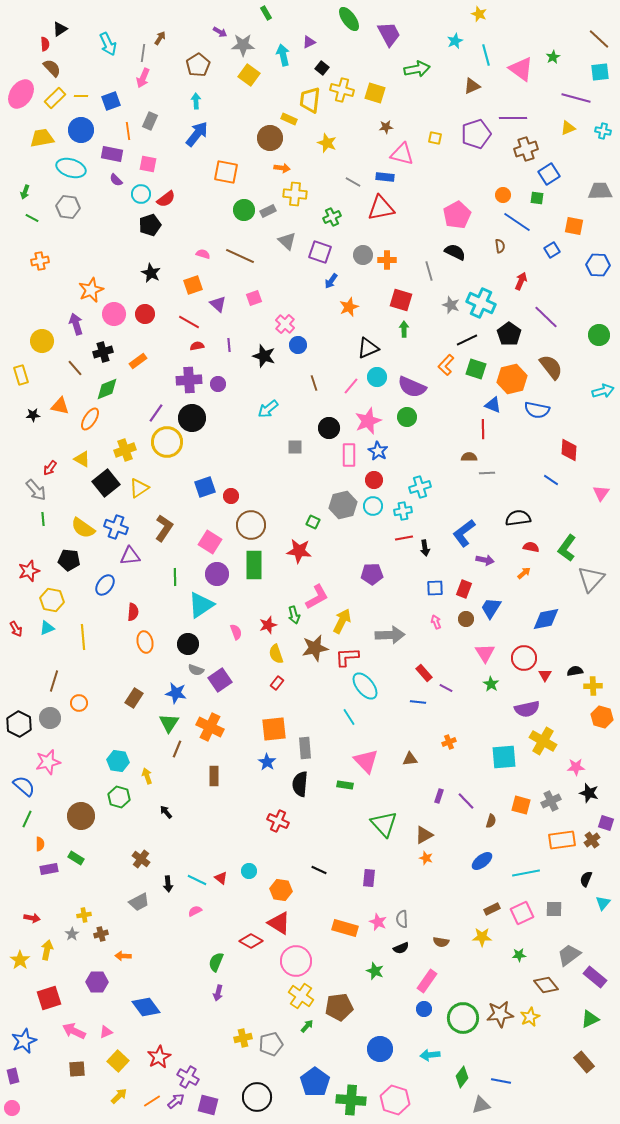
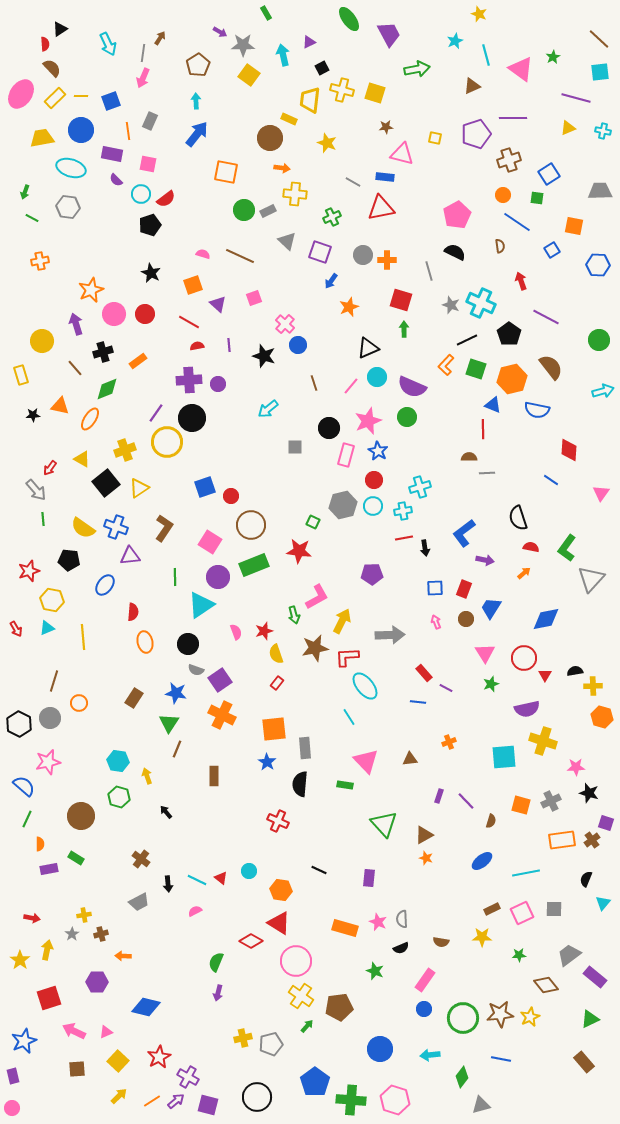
black square at (322, 68): rotated 24 degrees clockwise
brown cross at (526, 149): moved 17 px left, 11 px down
red arrow at (521, 281): rotated 42 degrees counterclockwise
purple line at (546, 317): rotated 16 degrees counterclockwise
green circle at (599, 335): moved 5 px down
pink rectangle at (349, 455): moved 3 px left; rotated 15 degrees clockwise
black semicircle at (518, 518): rotated 100 degrees counterclockwise
green rectangle at (254, 565): rotated 68 degrees clockwise
purple circle at (217, 574): moved 1 px right, 3 px down
red star at (268, 625): moved 4 px left, 6 px down
green star at (491, 684): rotated 21 degrees clockwise
orange cross at (210, 727): moved 12 px right, 12 px up
yellow cross at (543, 741): rotated 12 degrees counterclockwise
pink rectangle at (427, 981): moved 2 px left, 1 px up
blue diamond at (146, 1007): rotated 40 degrees counterclockwise
blue line at (501, 1081): moved 22 px up
